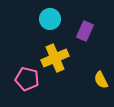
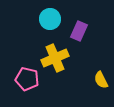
purple rectangle: moved 6 px left
